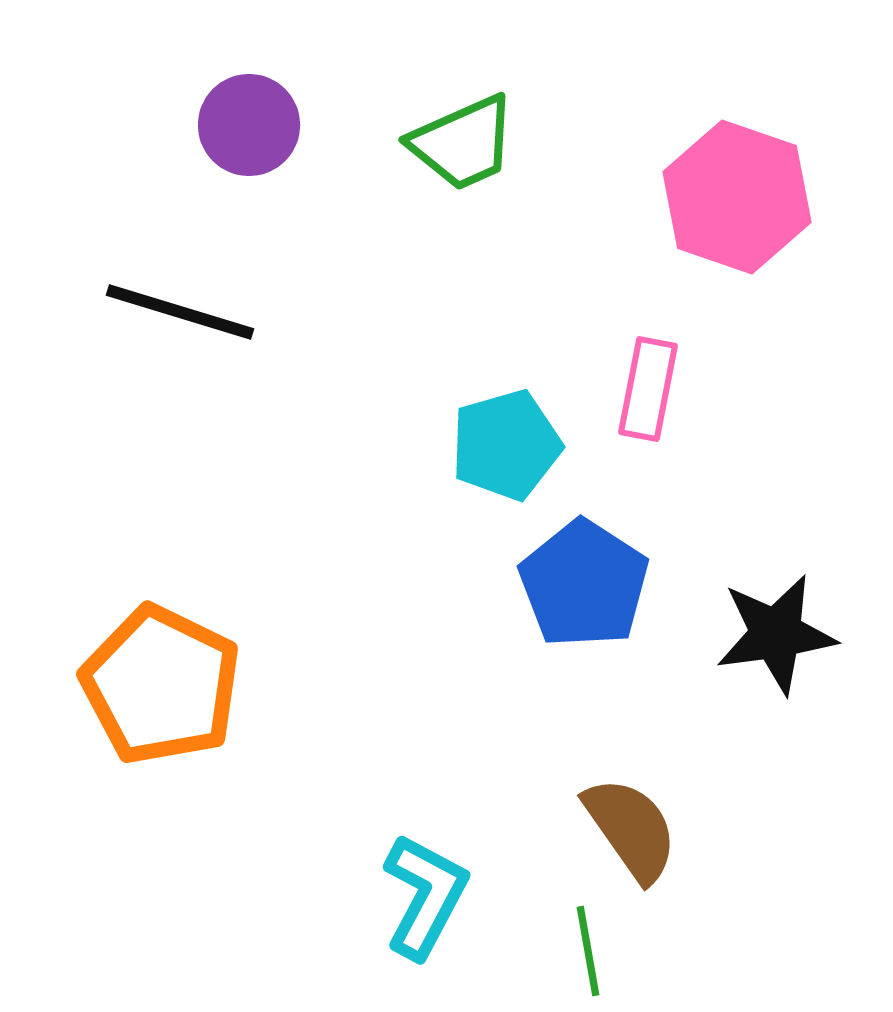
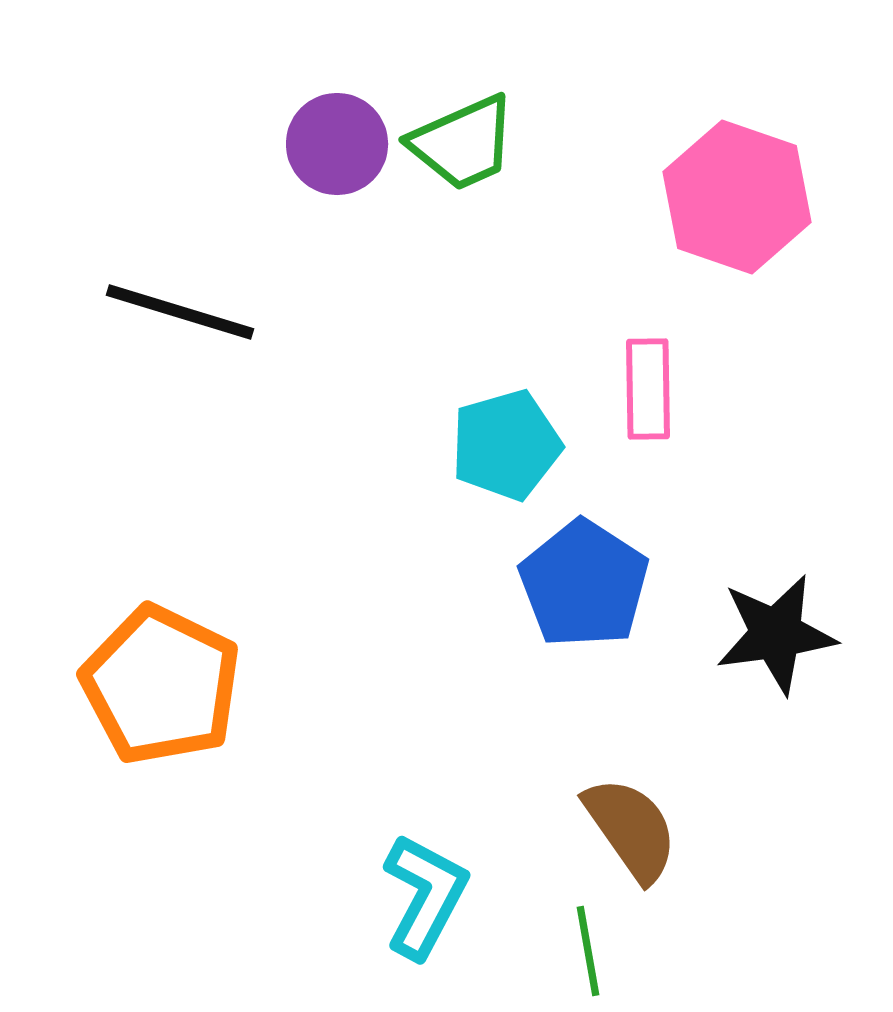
purple circle: moved 88 px right, 19 px down
pink rectangle: rotated 12 degrees counterclockwise
